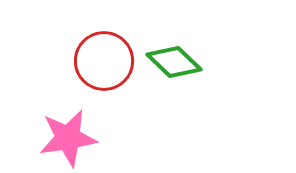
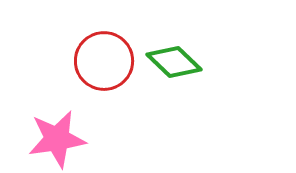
pink star: moved 11 px left, 1 px down
